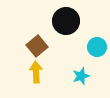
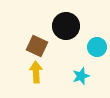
black circle: moved 5 px down
brown square: rotated 25 degrees counterclockwise
